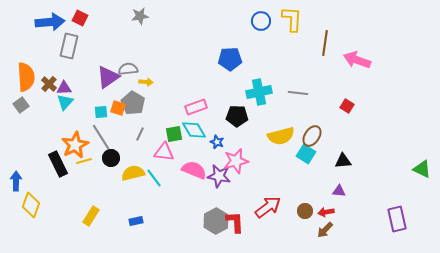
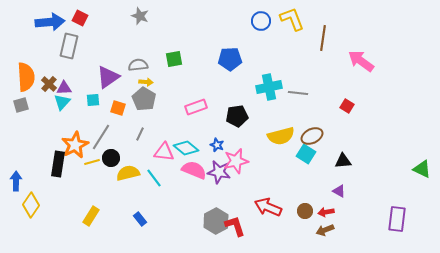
gray star at (140, 16): rotated 30 degrees clockwise
yellow L-shape at (292, 19): rotated 24 degrees counterclockwise
brown line at (325, 43): moved 2 px left, 5 px up
pink arrow at (357, 60): moved 4 px right, 1 px down; rotated 16 degrees clockwise
gray semicircle at (128, 69): moved 10 px right, 4 px up
cyan cross at (259, 92): moved 10 px right, 5 px up
cyan triangle at (65, 102): moved 3 px left
gray pentagon at (133, 103): moved 11 px right, 4 px up
gray square at (21, 105): rotated 21 degrees clockwise
cyan square at (101, 112): moved 8 px left, 12 px up
black pentagon at (237, 116): rotated 10 degrees counterclockwise
cyan diamond at (194, 130): moved 8 px left, 18 px down; rotated 20 degrees counterclockwise
green square at (174, 134): moved 75 px up
brown ellipse at (312, 136): rotated 30 degrees clockwise
gray line at (101, 137): rotated 64 degrees clockwise
blue star at (217, 142): moved 3 px down
yellow line at (84, 161): moved 8 px right, 1 px down
black rectangle at (58, 164): rotated 35 degrees clockwise
yellow semicircle at (133, 173): moved 5 px left
purple star at (219, 176): moved 4 px up
purple triangle at (339, 191): rotated 24 degrees clockwise
yellow diamond at (31, 205): rotated 15 degrees clockwise
red arrow at (268, 207): rotated 120 degrees counterclockwise
purple rectangle at (397, 219): rotated 20 degrees clockwise
blue rectangle at (136, 221): moved 4 px right, 2 px up; rotated 64 degrees clockwise
red L-shape at (235, 222): moved 4 px down; rotated 15 degrees counterclockwise
brown arrow at (325, 230): rotated 24 degrees clockwise
